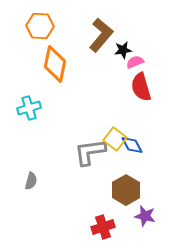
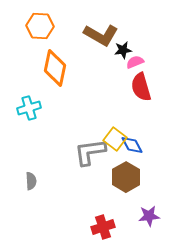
brown L-shape: rotated 80 degrees clockwise
orange diamond: moved 4 px down
gray semicircle: rotated 18 degrees counterclockwise
brown hexagon: moved 13 px up
purple star: moved 4 px right; rotated 20 degrees counterclockwise
